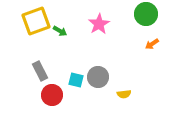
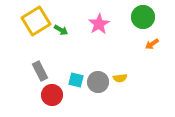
green circle: moved 3 px left, 3 px down
yellow square: rotated 12 degrees counterclockwise
green arrow: moved 1 px right, 1 px up
gray circle: moved 5 px down
yellow semicircle: moved 4 px left, 16 px up
